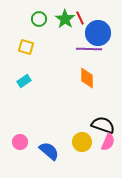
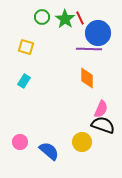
green circle: moved 3 px right, 2 px up
cyan rectangle: rotated 24 degrees counterclockwise
pink semicircle: moved 7 px left, 33 px up
